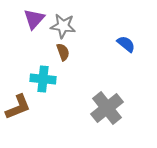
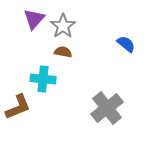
gray star: rotated 30 degrees clockwise
brown semicircle: rotated 60 degrees counterclockwise
